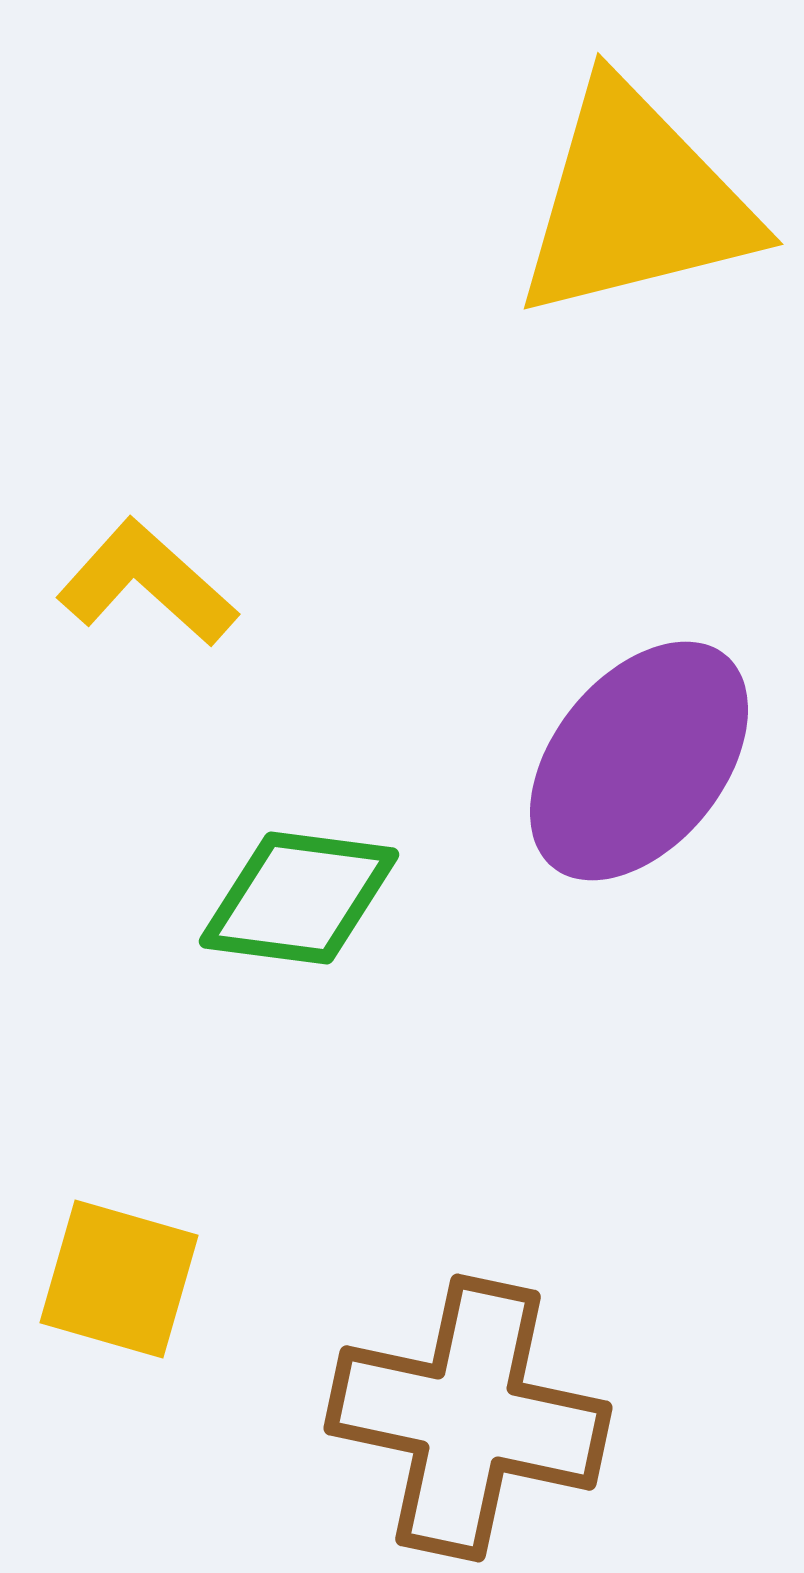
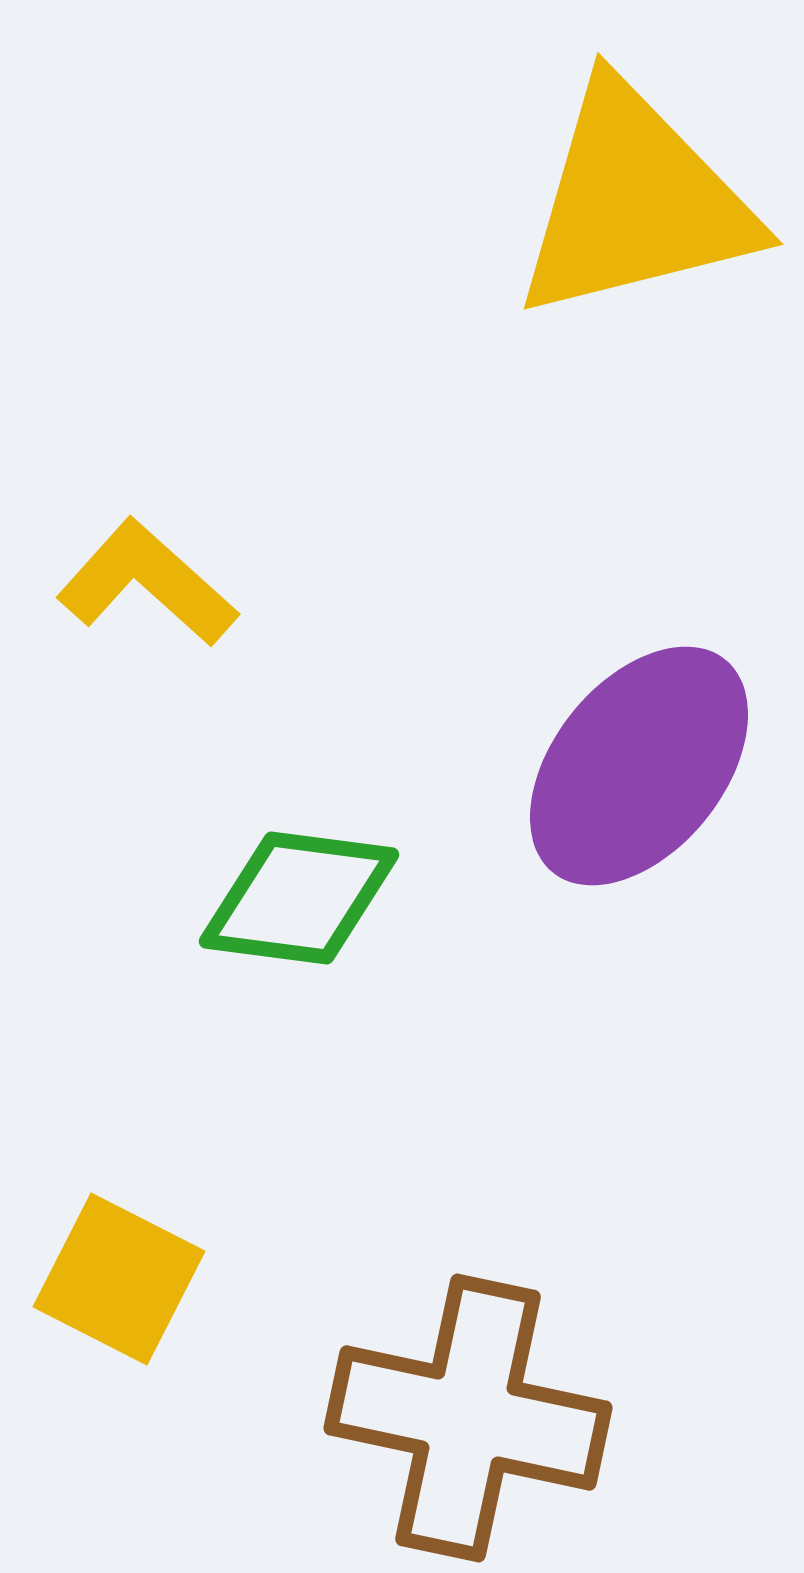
purple ellipse: moved 5 px down
yellow square: rotated 11 degrees clockwise
